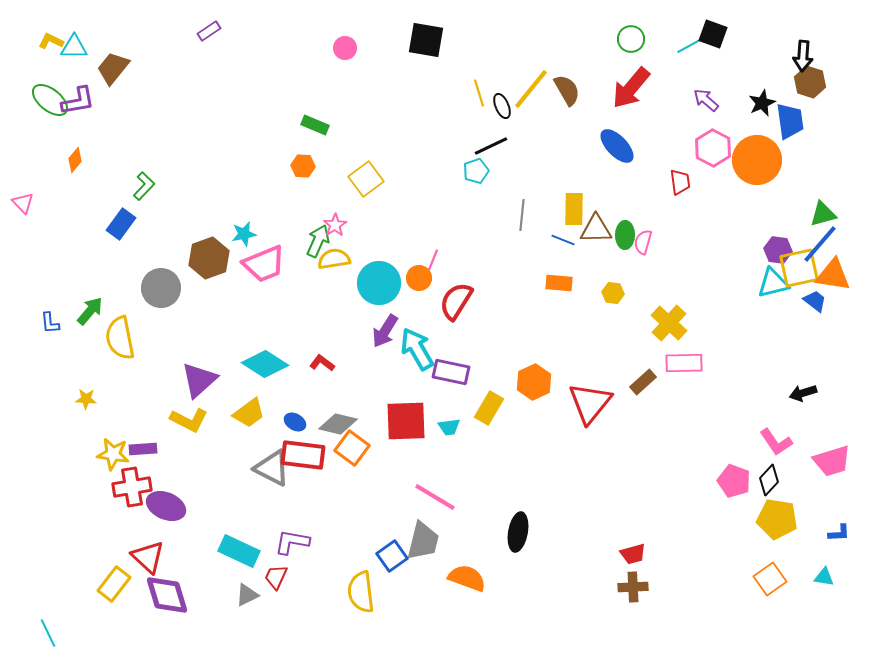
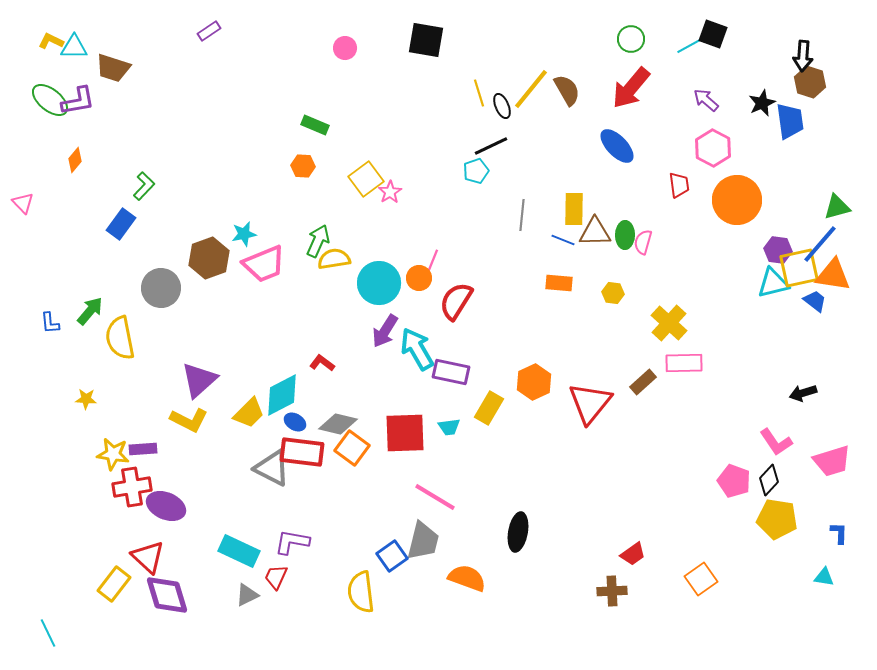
brown trapezoid at (113, 68): rotated 111 degrees counterclockwise
orange circle at (757, 160): moved 20 px left, 40 px down
red trapezoid at (680, 182): moved 1 px left, 3 px down
green triangle at (823, 214): moved 14 px right, 7 px up
pink star at (335, 225): moved 55 px right, 33 px up
brown triangle at (596, 229): moved 1 px left, 3 px down
cyan diamond at (265, 364): moved 17 px right, 31 px down; rotated 60 degrees counterclockwise
yellow trapezoid at (249, 413): rotated 8 degrees counterclockwise
red square at (406, 421): moved 1 px left, 12 px down
red rectangle at (303, 455): moved 1 px left, 3 px up
blue L-shape at (839, 533): rotated 85 degrees counterclockwise
red trapezoid at (633, 554): rotated 20 degrees counterclockwise
orange square at (770, 579): moved 69 px left
brown cross at (633, 587): moved 21 px left, 4 px down
